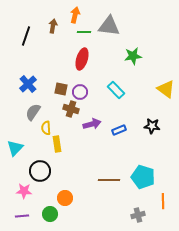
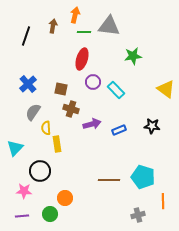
purple circle: moved 13 px right, 10 px up
